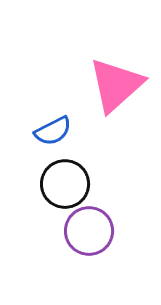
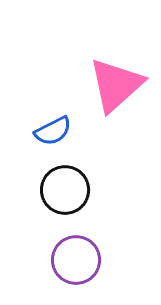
black circle: moved 6 px down
purple circle: moved 13 px left, 29 px down
